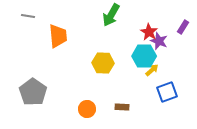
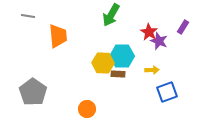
cyan hexagon: moved 22 px left
yellow arrow: rotated 40 degrees clockwise
brown rectangle: moved 4 px left, 33 px up
